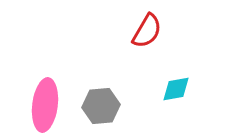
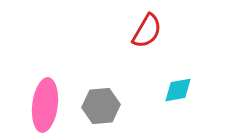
cyan diamond: moved 2 px right, 1 px down
